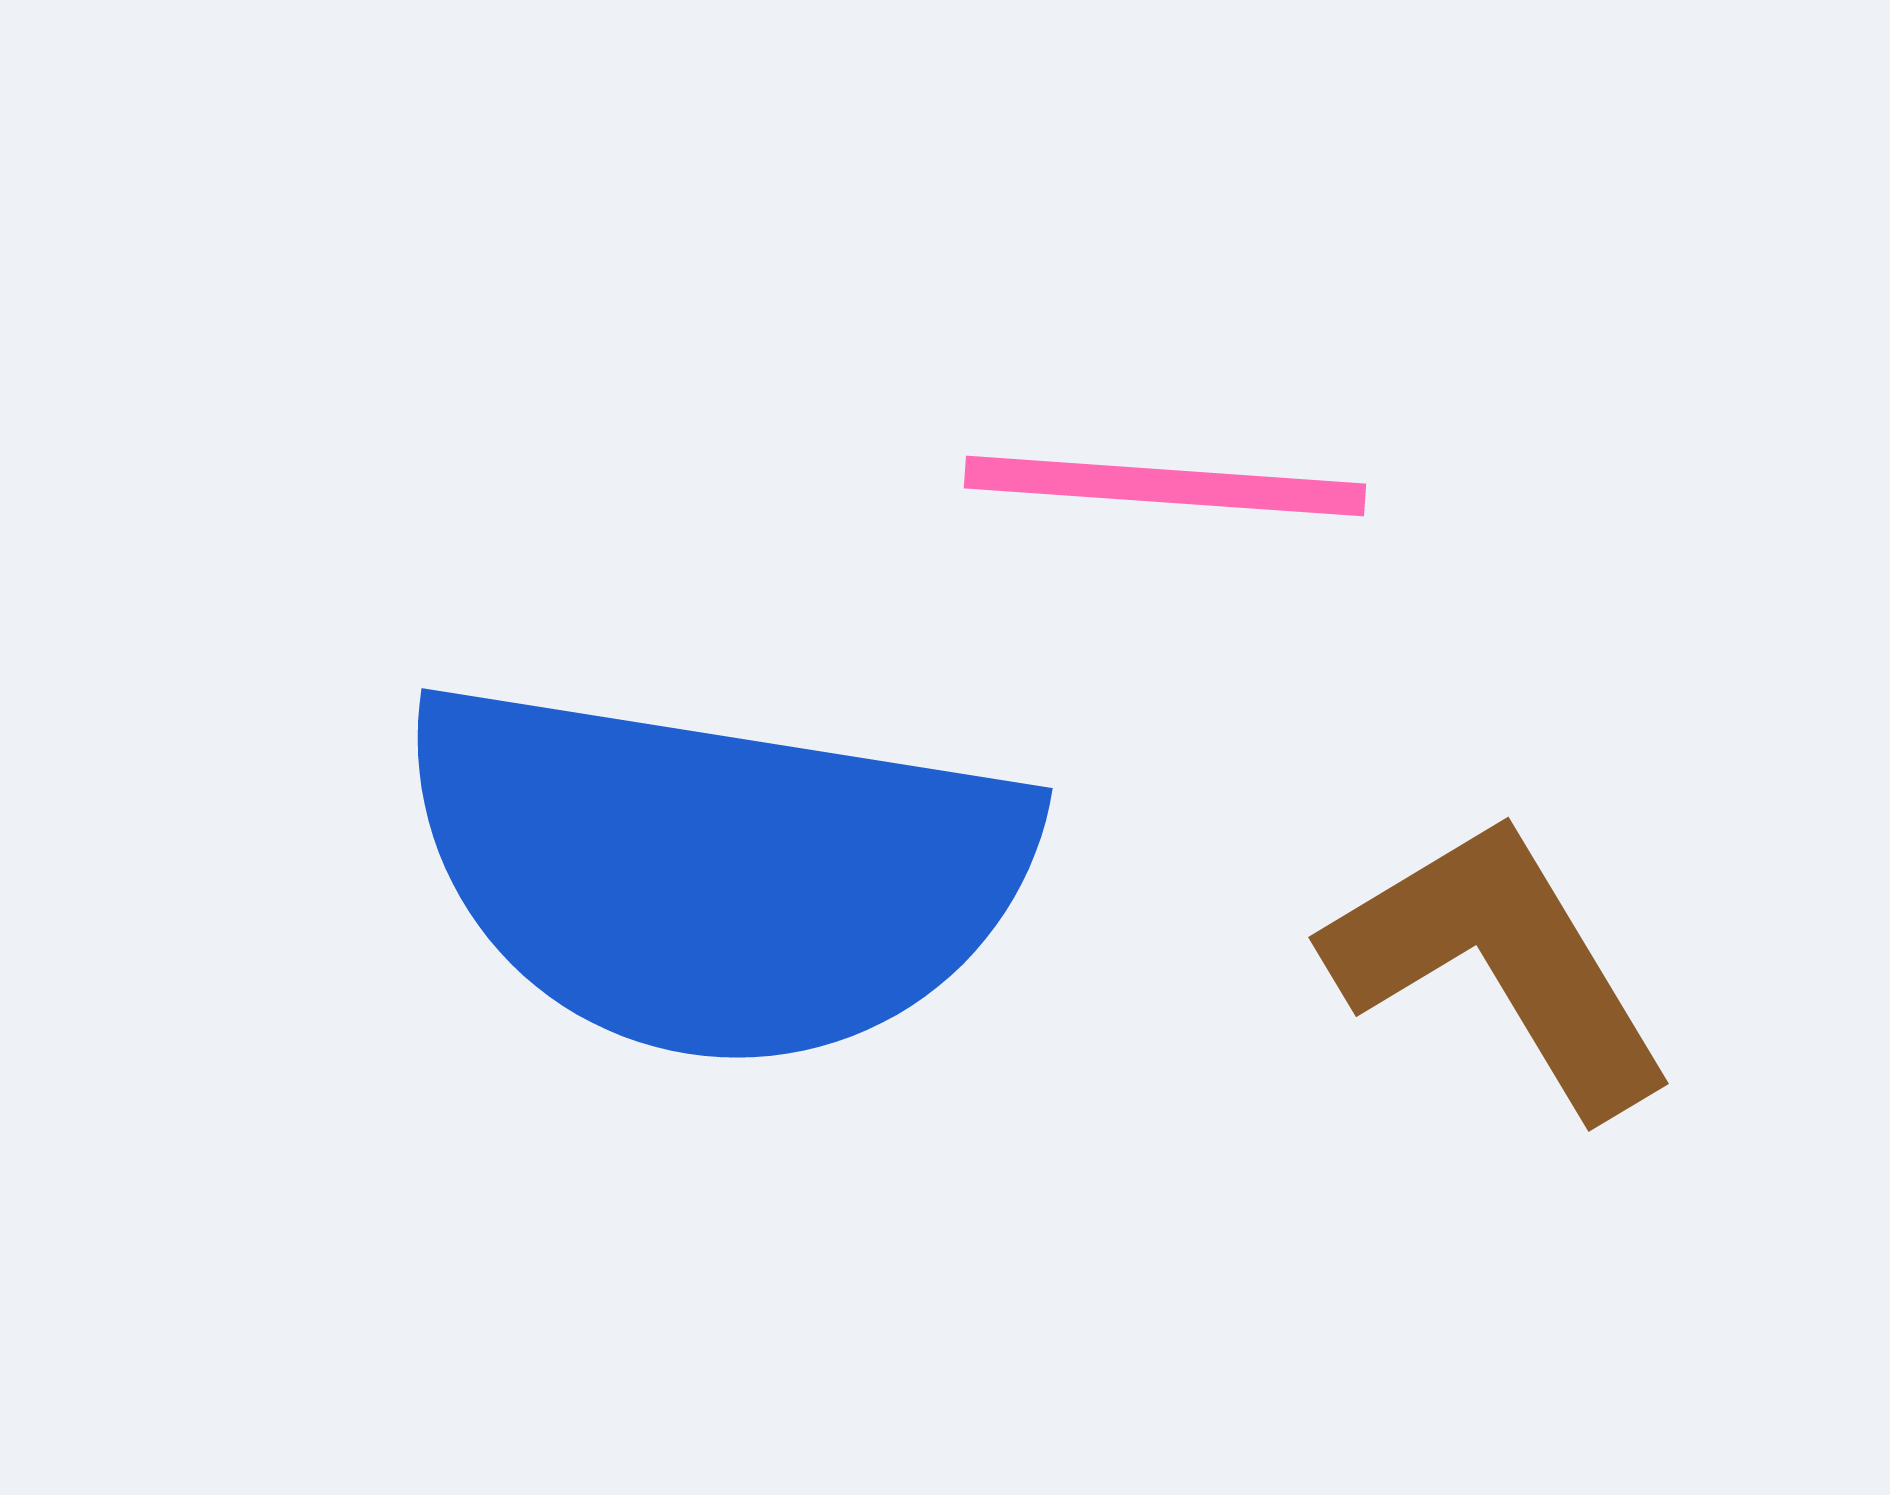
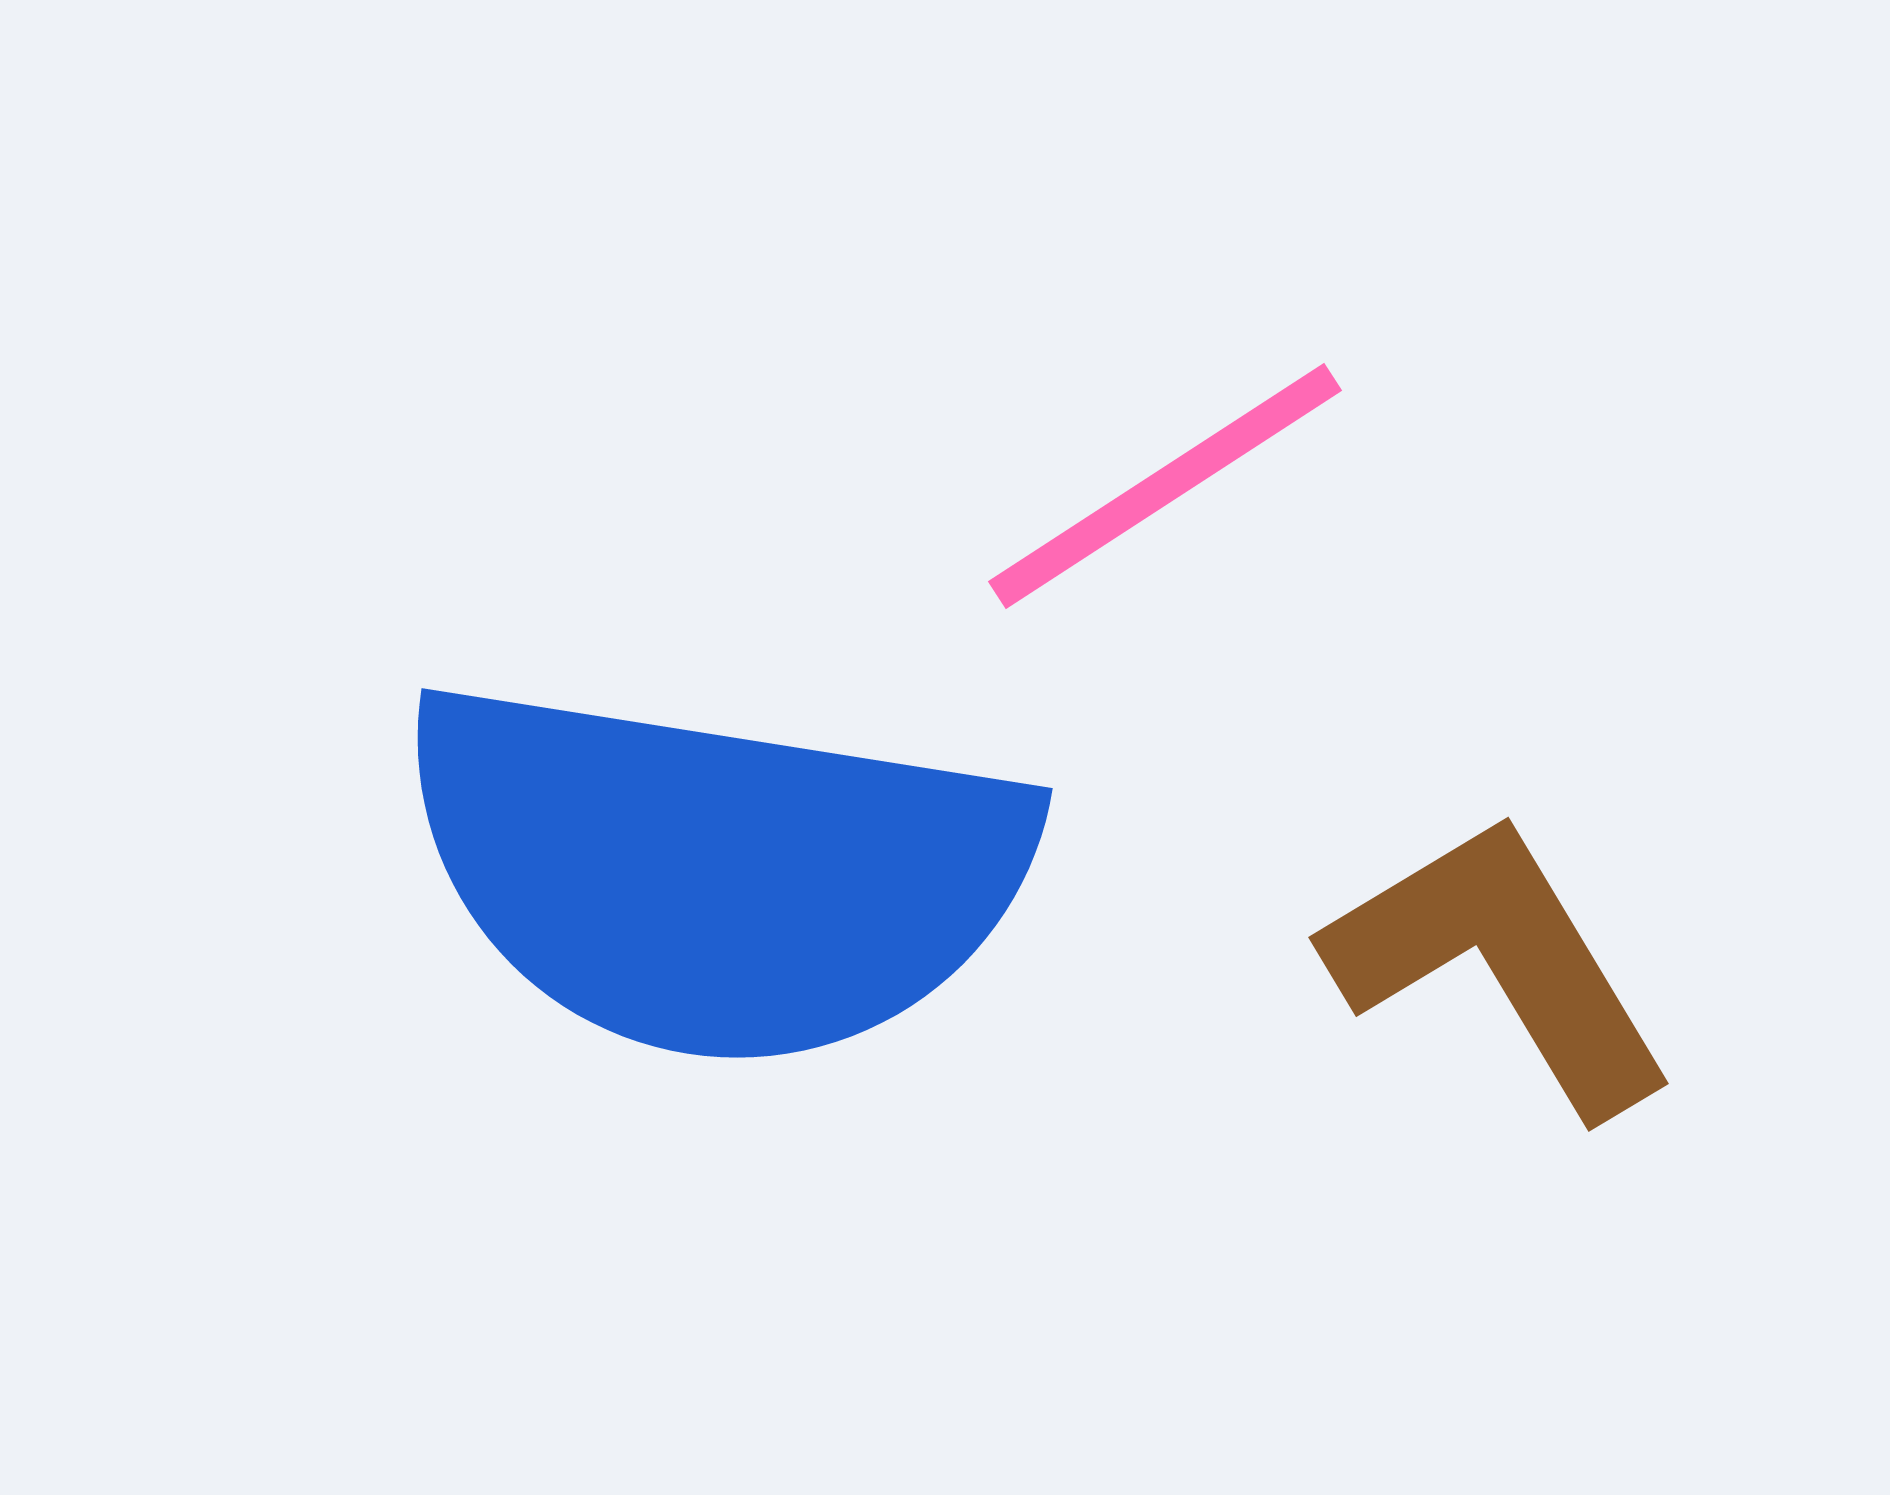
pink line: rotated 37 degrees counterclockwise
